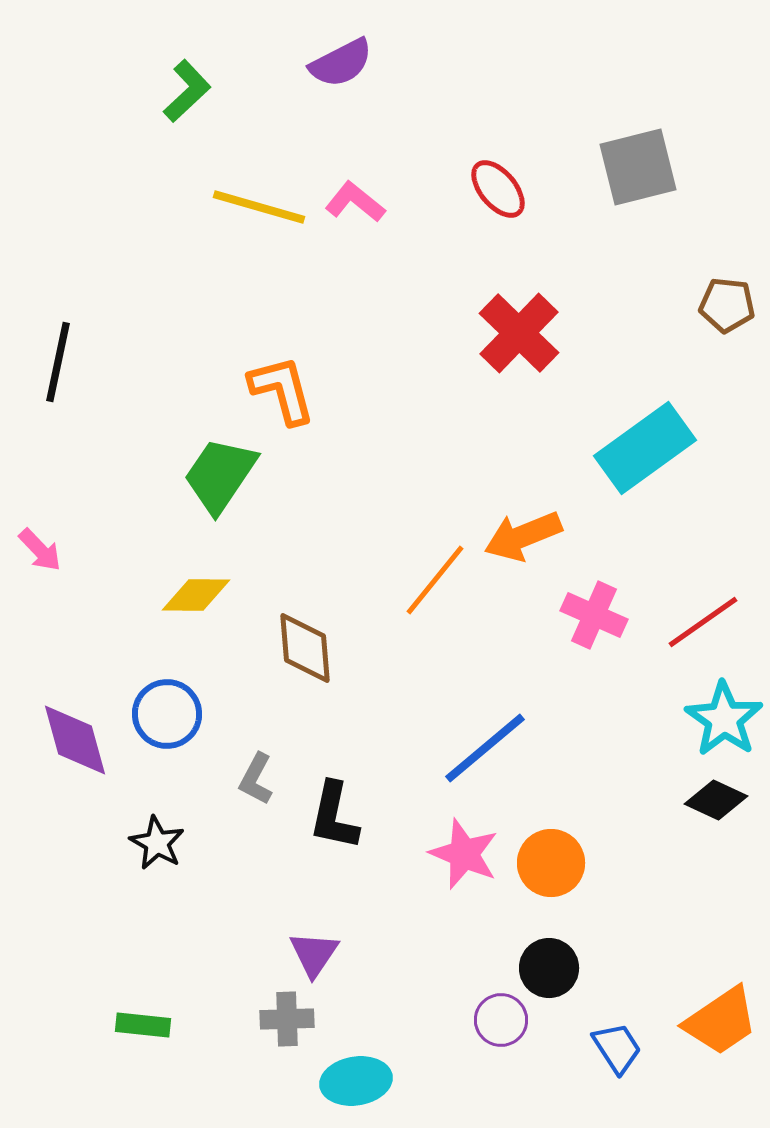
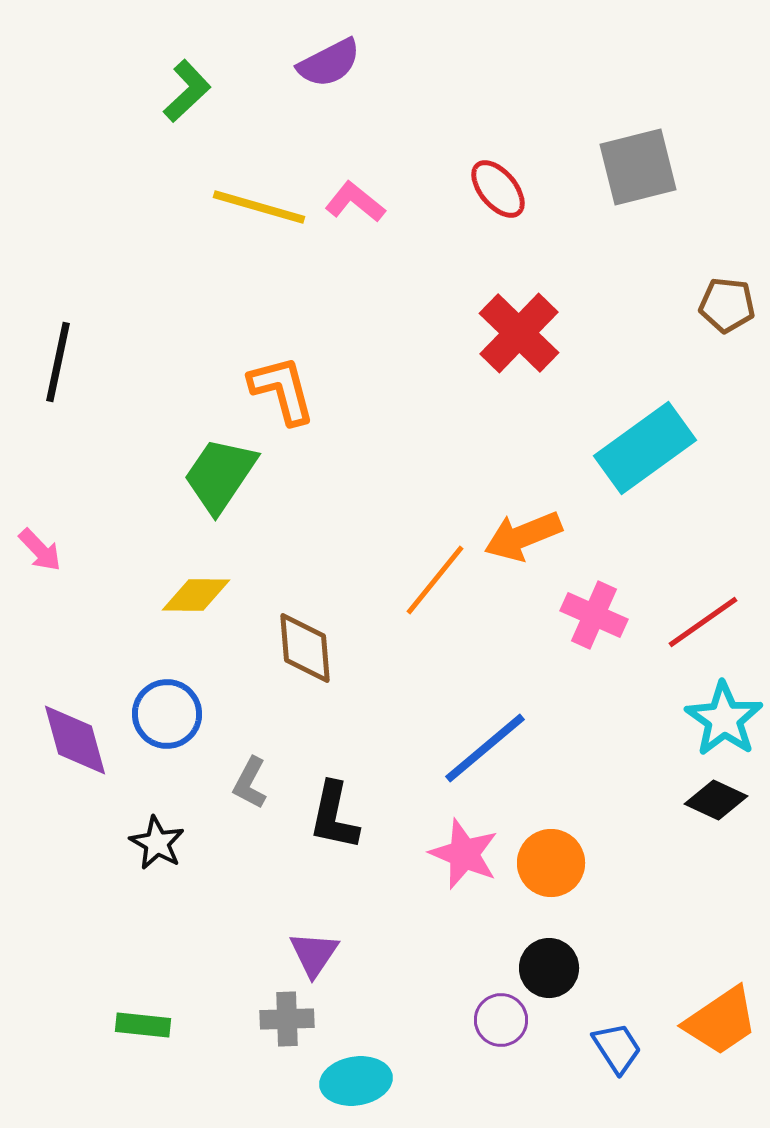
purple semicircle: moved 12 px left
gray L-shape: moved 6 px left, 4 px down
